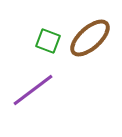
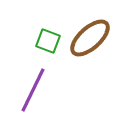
purple line: rotated 27 degrees counterclockwise
